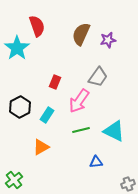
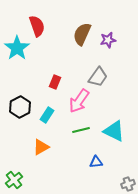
brown semicircle: moved 1 px right
